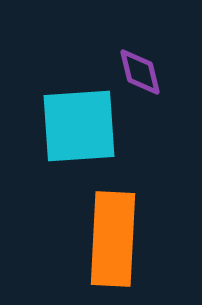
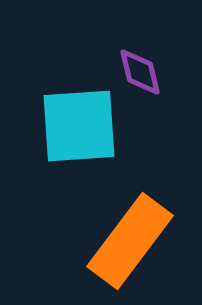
orange rectangle: moved 17 px right, 2 px down; rotated 34 degrees clockwise
